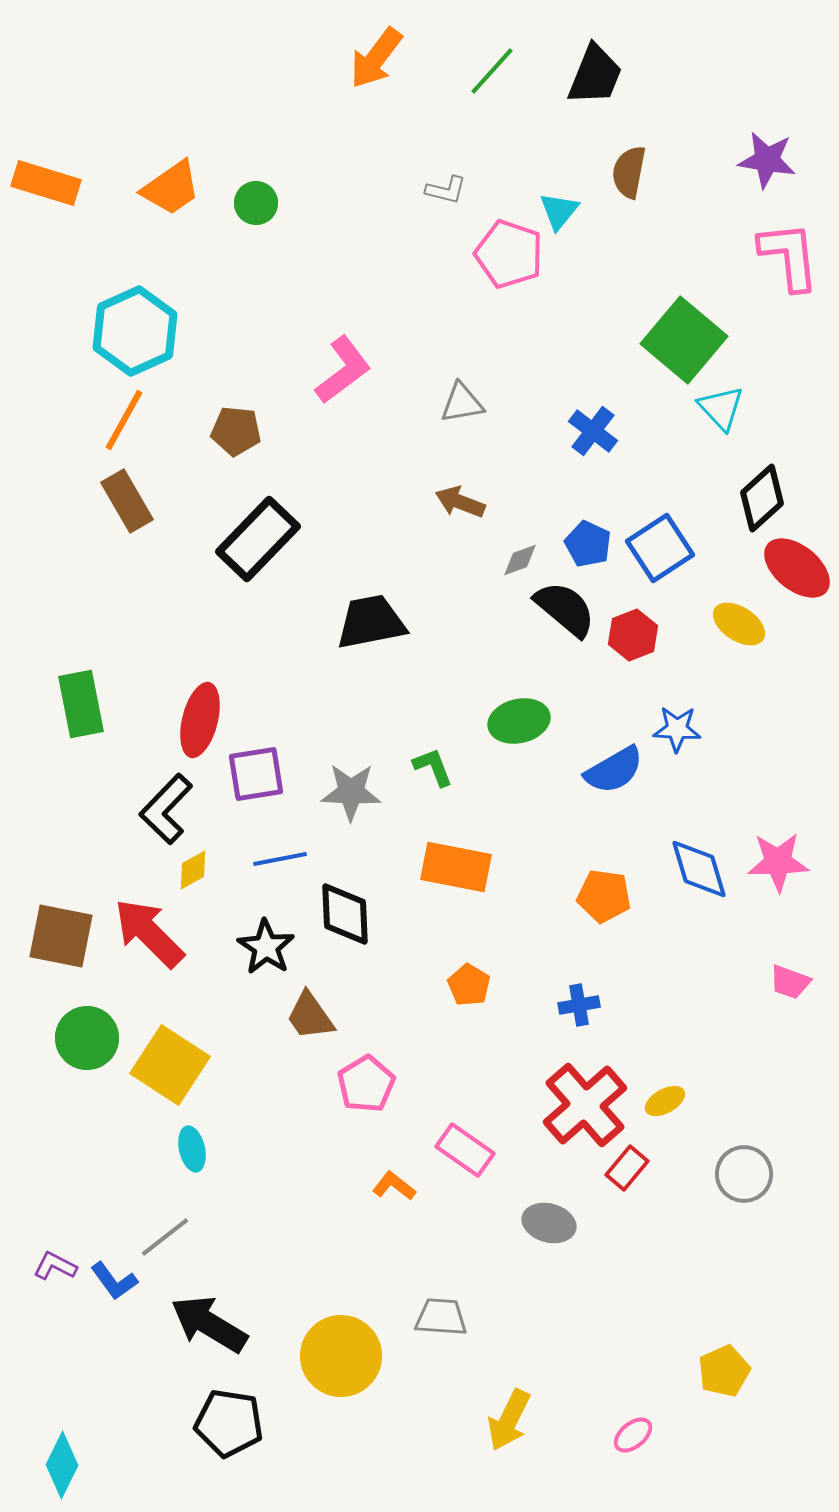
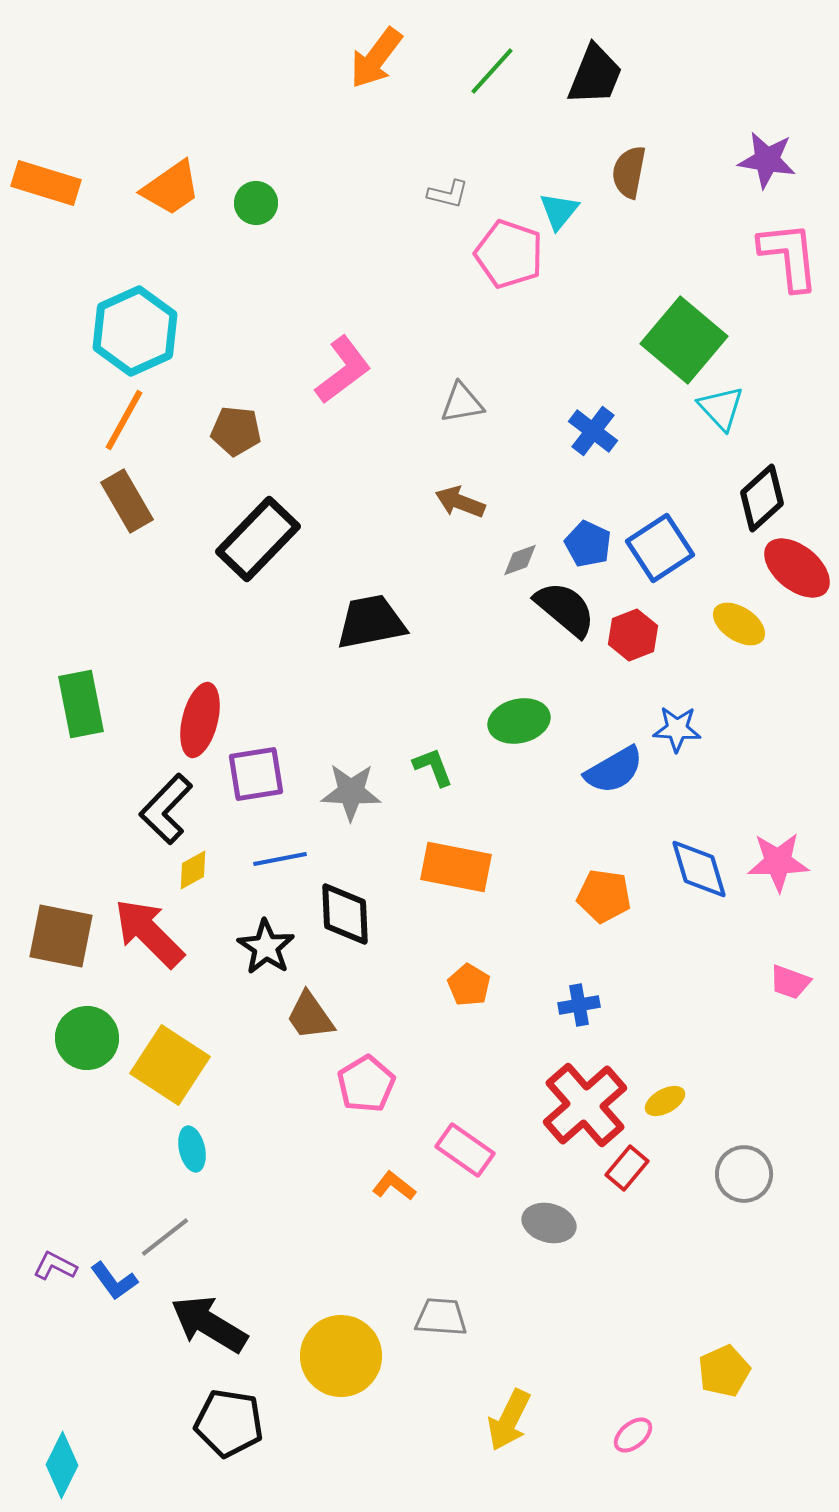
gray L-shape at (446, 190): moved 2 px right, 4 px down
